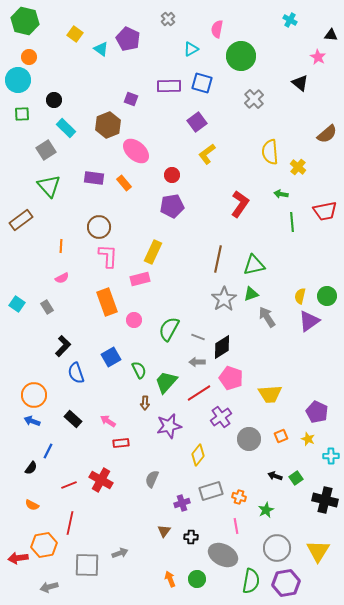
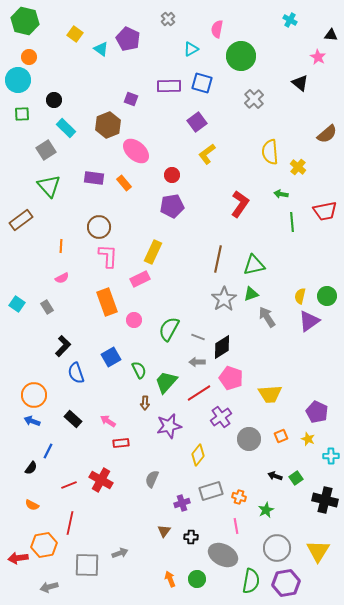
pink rectangle at (140, 279): rotated 12 degrees counterclockwise
